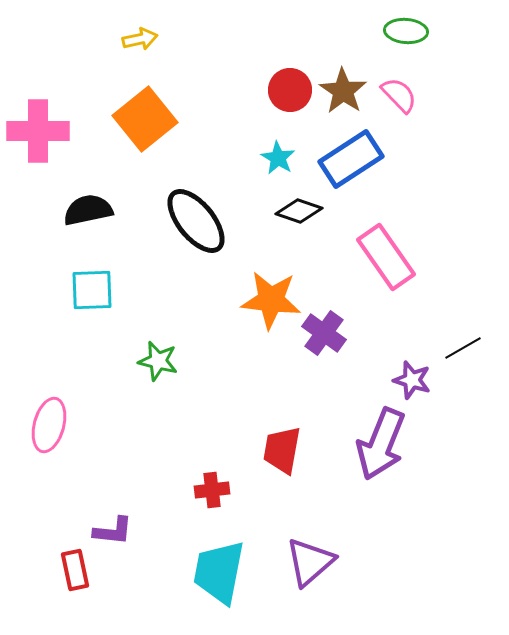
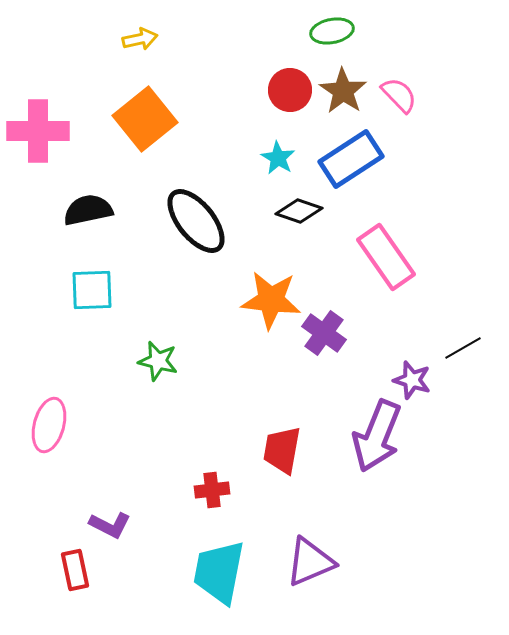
green ellipse: moved 74 px left; rotated 15 degrees counterclockwise
purple arrow: moved 4 px left, 8 px up
purple L-shape: moved 3 px left, 6 px up; rotated 21 degrees clockwise
purple triangle: rotated 18 degrees clockwise
